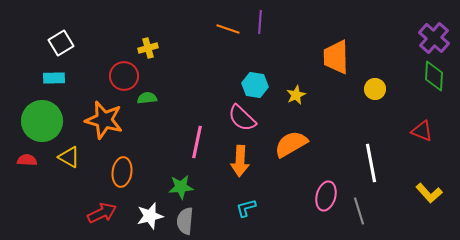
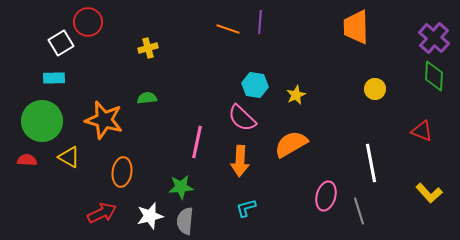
orange trapezoid: moved 20 px right, 30 px up
red circle: moved 36 px left, 54 px up
